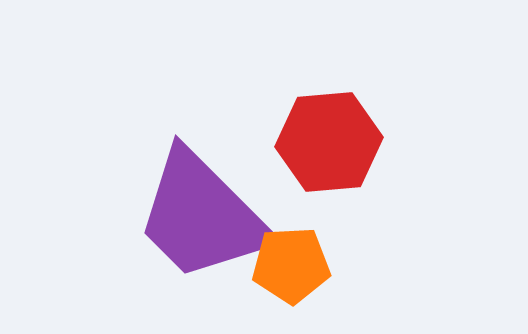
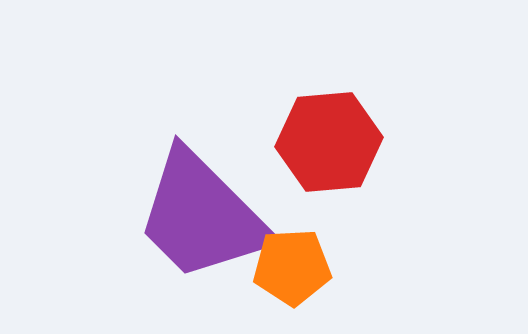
orange pentagon: moved 1 px right, 2 px down
